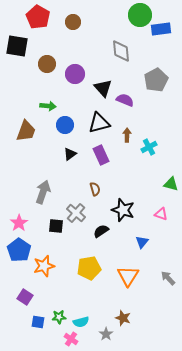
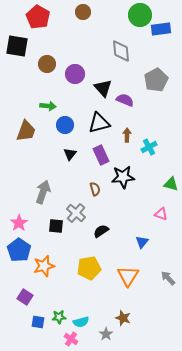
brown circle at (73, 22): moved 10 px right, 10 px up
black triangle at (70, 154): rotated 16 degrees counterclockwise
black star at (123, 210): moved 33 px up; rotated 25 degrees counterclockwise
